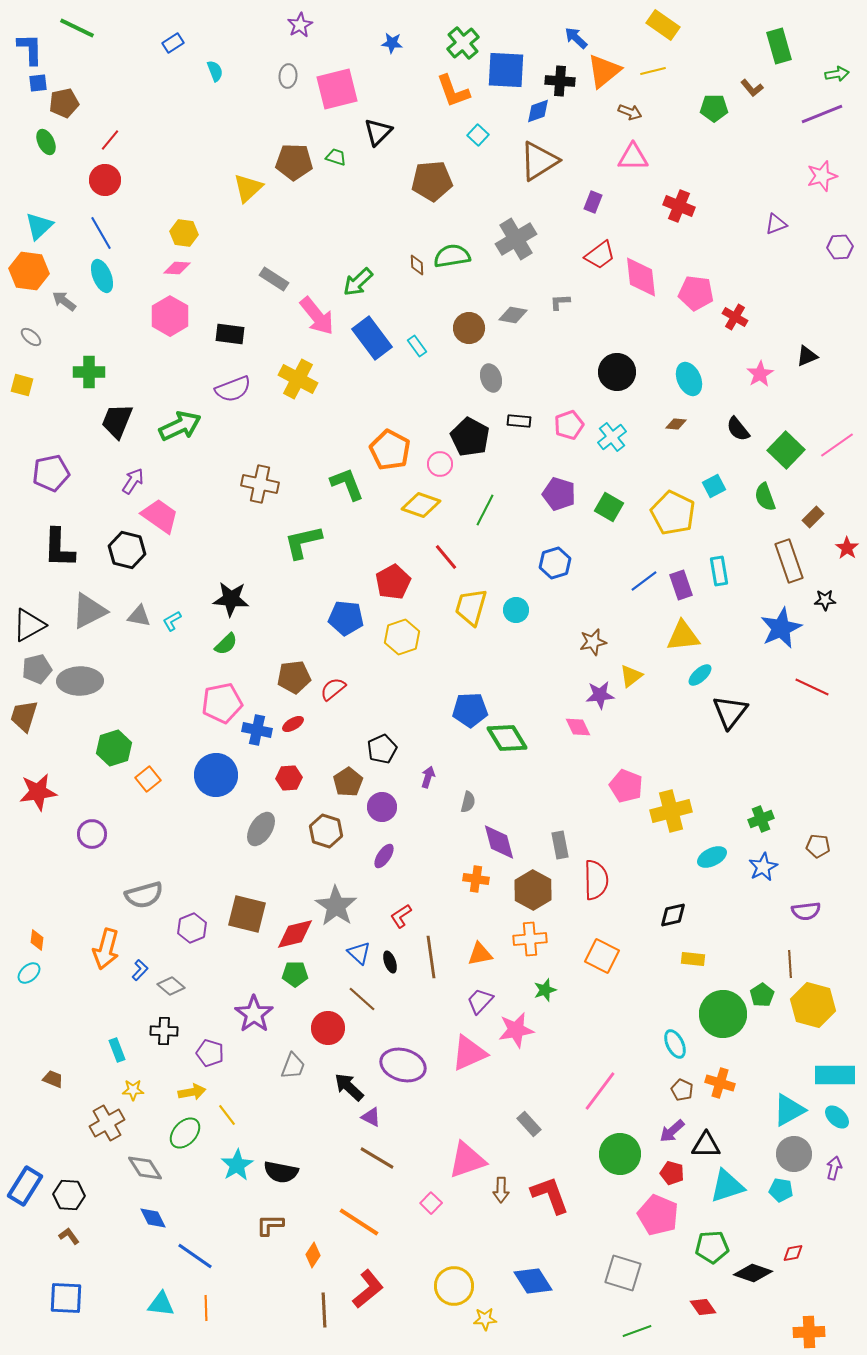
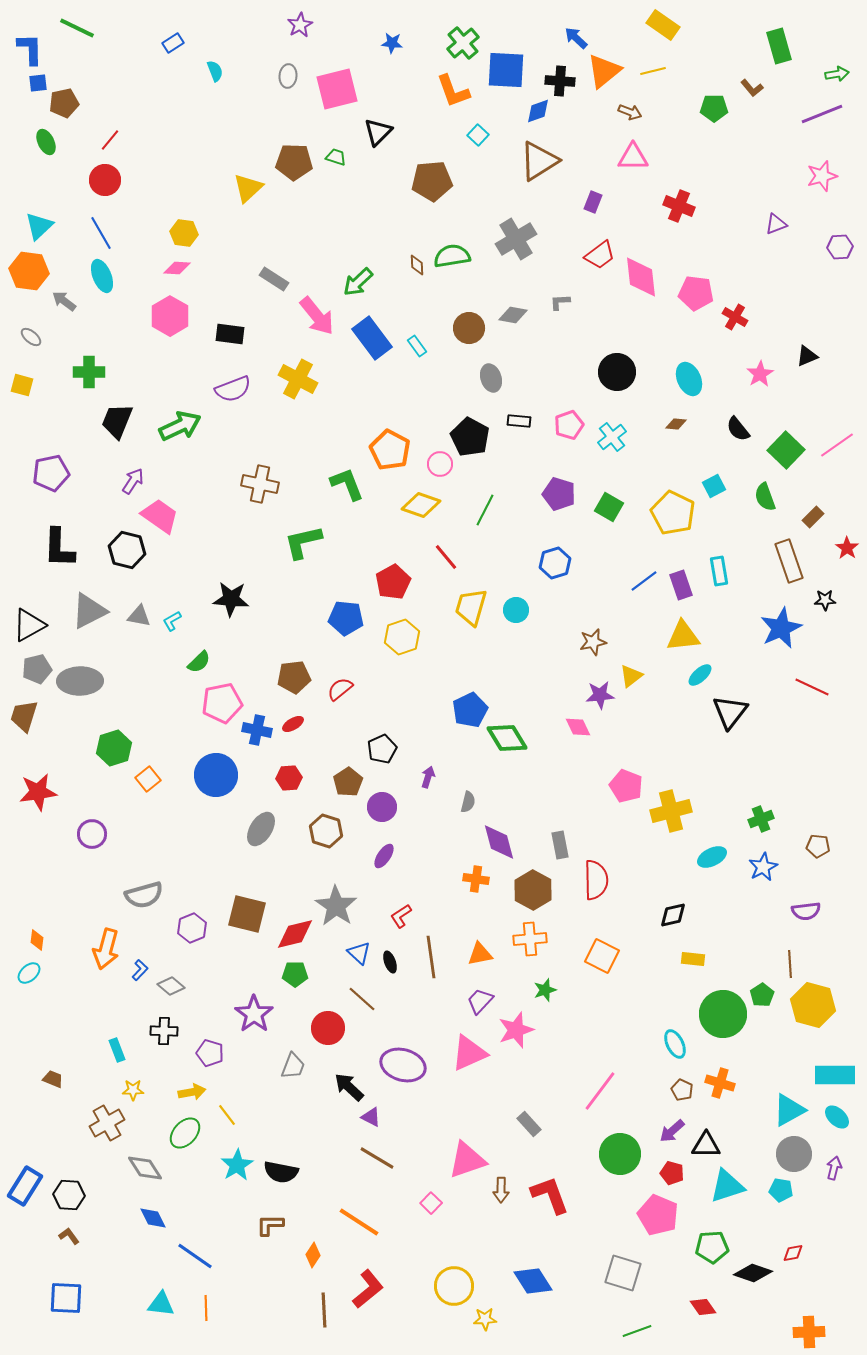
green semicircle at (226, 644): moved 27 px left, 18 px down
red semicircle at (333, 689): moved 7 px right
blue pentagon at (470, 710): rotated 24 degrees counterclockwise
pink star at (516, 1030): rotated 9 degrees counterclockwise
